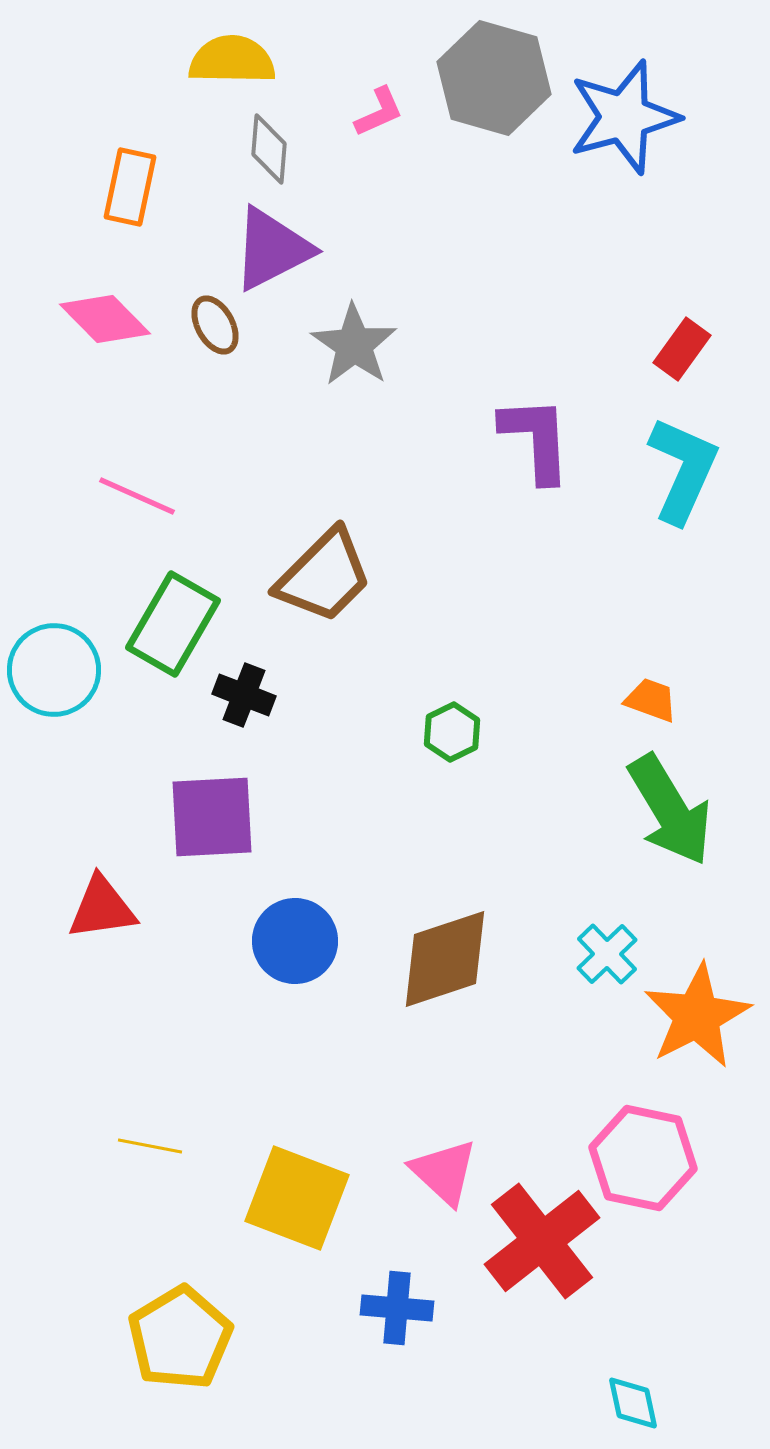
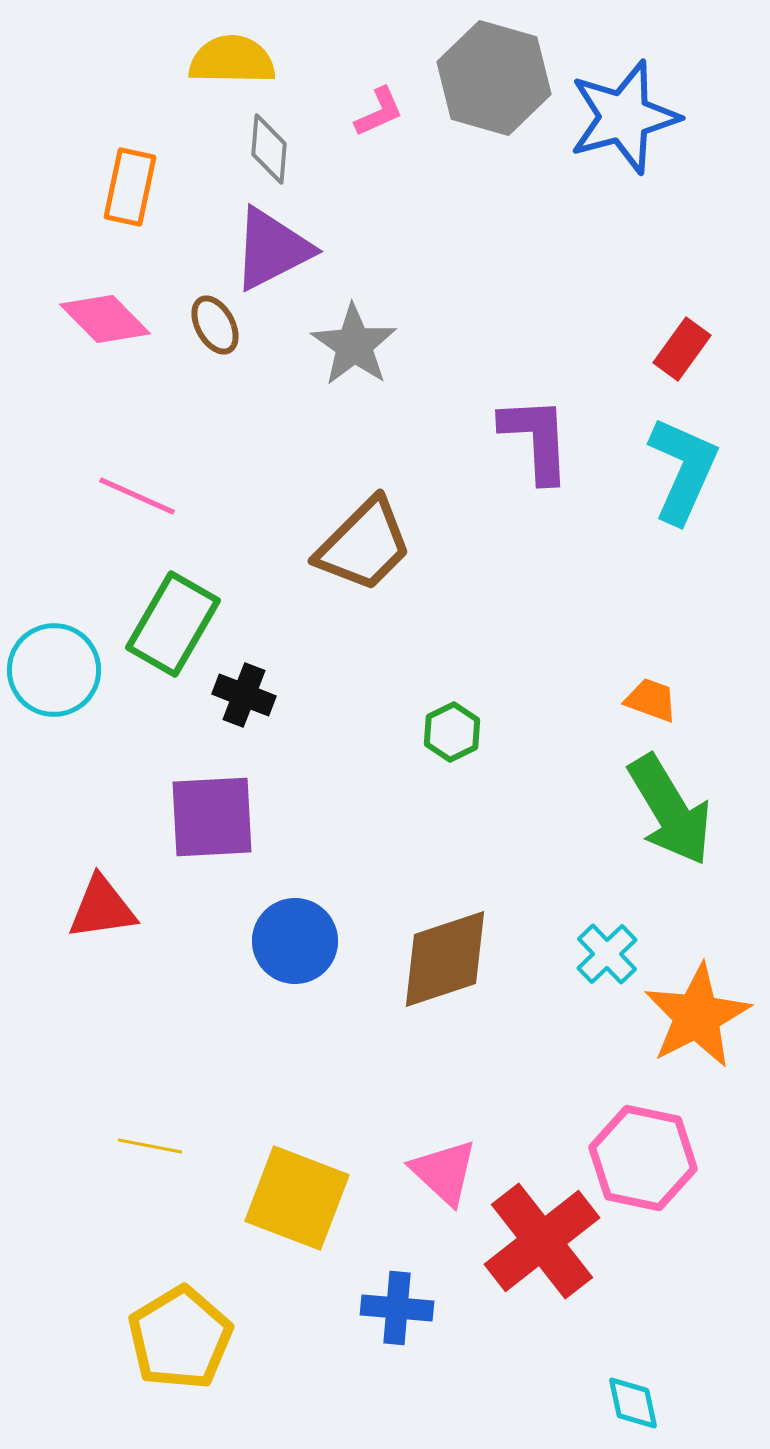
brown trapezoid: moved 40 px right, 31 px up
